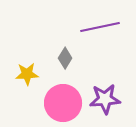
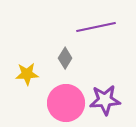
purple line: moved 4 px left
purple star: moved 1 px down
pink circle: moved 3 px right
